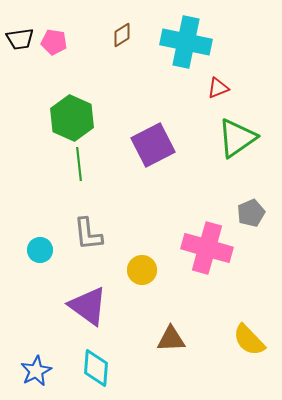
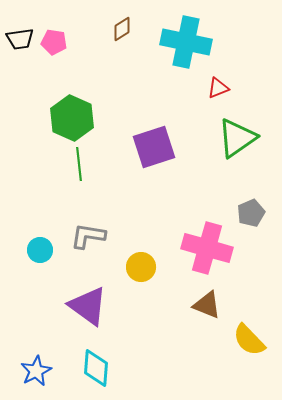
brown diamond: moved 6 px up
purple square: moved 1 px right, 2 px down; rotated 9 degrees clockwise
gray L-shape: moved 2 px down; rotated 105 degrees clockwise
yellow circle: moved 1 px left, 3 px up
brown triangle: moved 36 px right, 34 px up; rotated 24 degrees clockwise
